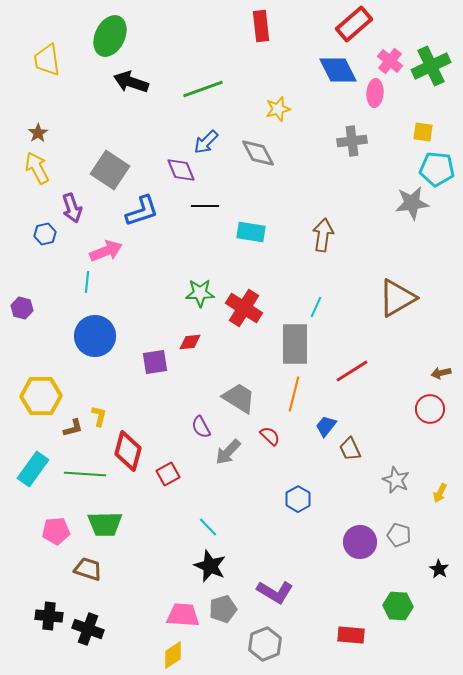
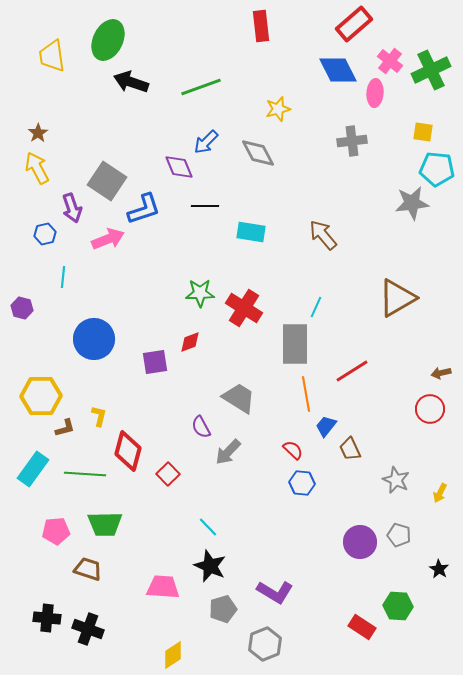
green ellipse at (110, 36): moved 2 px left, 4 px down
yellow trapezoid at (47, 60): moved 5 px right, 4 px up
green cross at (431, 66): moved 4 px down
green line at (203, 89): moved 2 px left, 2 px up
gray square at (110, 170): moved 3 px left, 11 px down
purple diamond at (181, 170): moved 2 px left, 3 px up
blue L-shape at (142, 211): moved 2 px right, 2 px up
brown arrow at (323, 235): rotated 48 degrees counterclockwise
pink arrow at (106, 251): moved 2 px right, 12 px up
cyan line at (87, 282): moved 24 px left, 5 px up
blue circle at (95, 336): moved 1 px left, 3 px down
red diamond at (190, 342): rotated 15 degrees counterclockwise
orange line at (294, 394): moved 12 px right; rotated 24 degrees counterclockwise
brown L-shape at (73, 428): moved 8 px left
red semicircle at (270, 436): moved 23 px right, 14 px down
red square at (168, 474): rotated 15 degrees counterclockwise
blue hexagon at (298, 499): moved 4 px right, 16 px up; rotated 25 degrees counterclockwise
pink trapezoid at (183, 615): moved 20 px left, 28 px up
black cross at (49, 616): moved 2 px left, 2 px down
red rectangle at (351, 635): moved 11 px right, 8 px up; rotated 28 degrees clockwise
